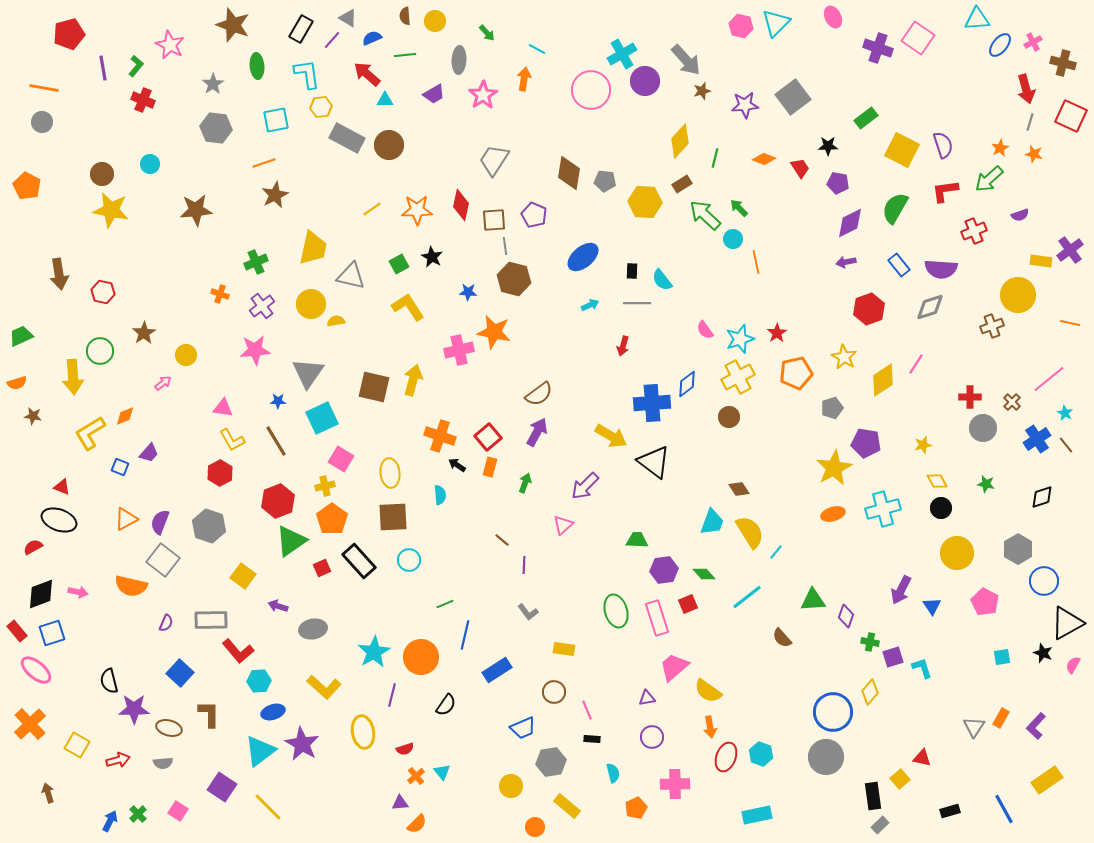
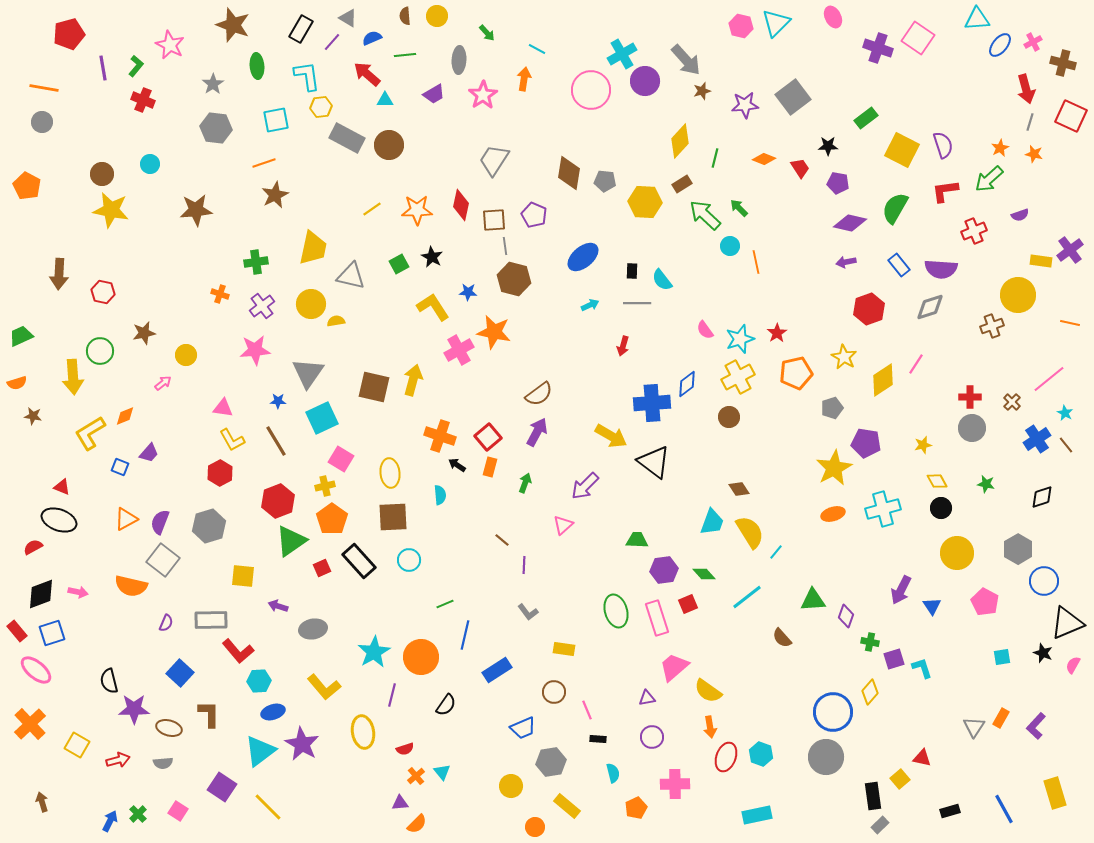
yellow circle at (435, 21): moved 2 px right, 5 px up
purple line at (332, 40): moved 2 px down
cyan L-shape at (307, 74): moved 2 px down
purple diamond at (850, 223): rotated 40 degrees clockwise
cyan circle at (733, 239): moved 3 px left, 7 px down
green cross at (256, 262): rotated 15 degrees clockwise
brown arrow at (59, 274): rotated 12 degrees clockwise
yellow L-shape at (408, 307): moved 25 px right
brown star at (144, 333): rotated 20 degrees clockwise
pink cross at (459, 350): rotated 16 degrees counterclockwise
gray circle at (983, 428): moved 11 px left
gray hexagon at (209, 526): rotated 24 degrees clockwise
yellow square at (243, 576): rotated 30 degrees counterclockwise
black triangle at (1067, 623): rotated 6 degrees clockwise
purple square at (893, 657): moved 1 px right, 2 px down
yellow L-shape at (324, 687): rotated 8 degrees clockwise
black rectangle at (592, 739): moved 6 px right
yellow rectangle at (1047, 780): moved 8 px right, 13 px down; rotated 72 degrees counterclockwise
brown arrow at (48, 793): moved 6 px left, 9 px down
